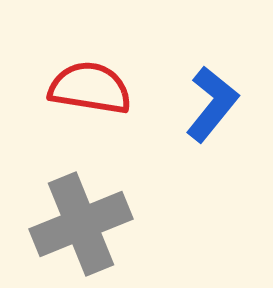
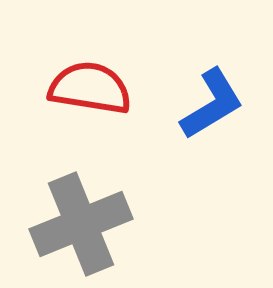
blue L-shape: rotated 20 degrees clockwise
